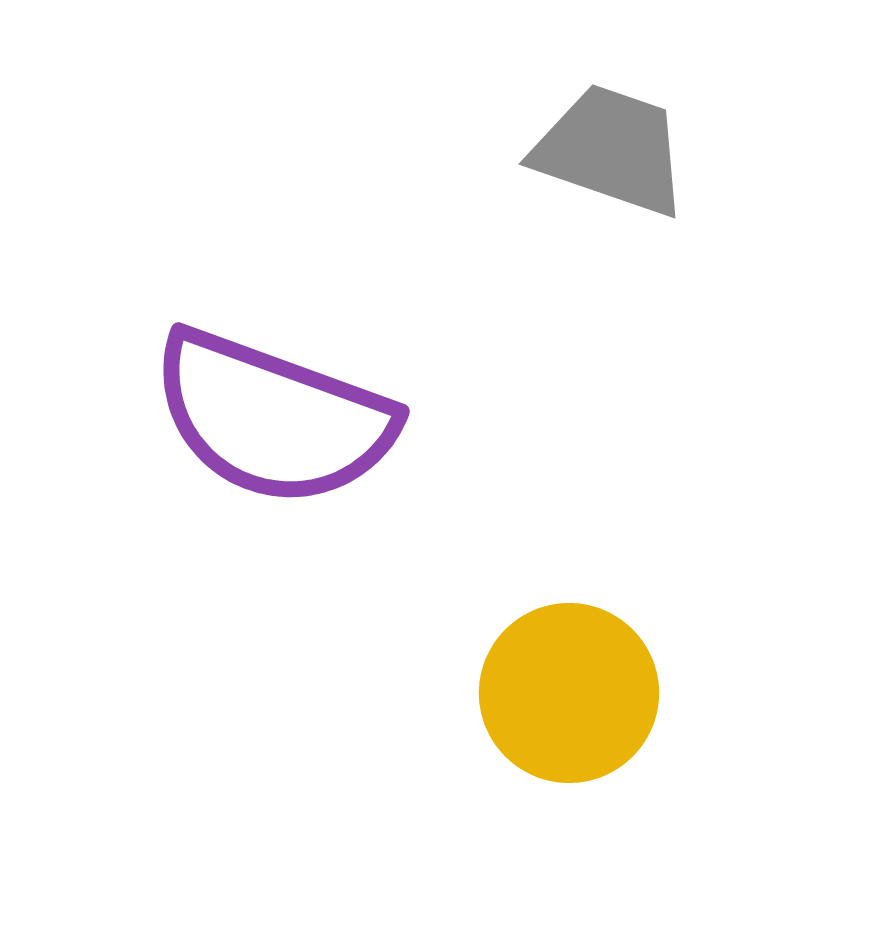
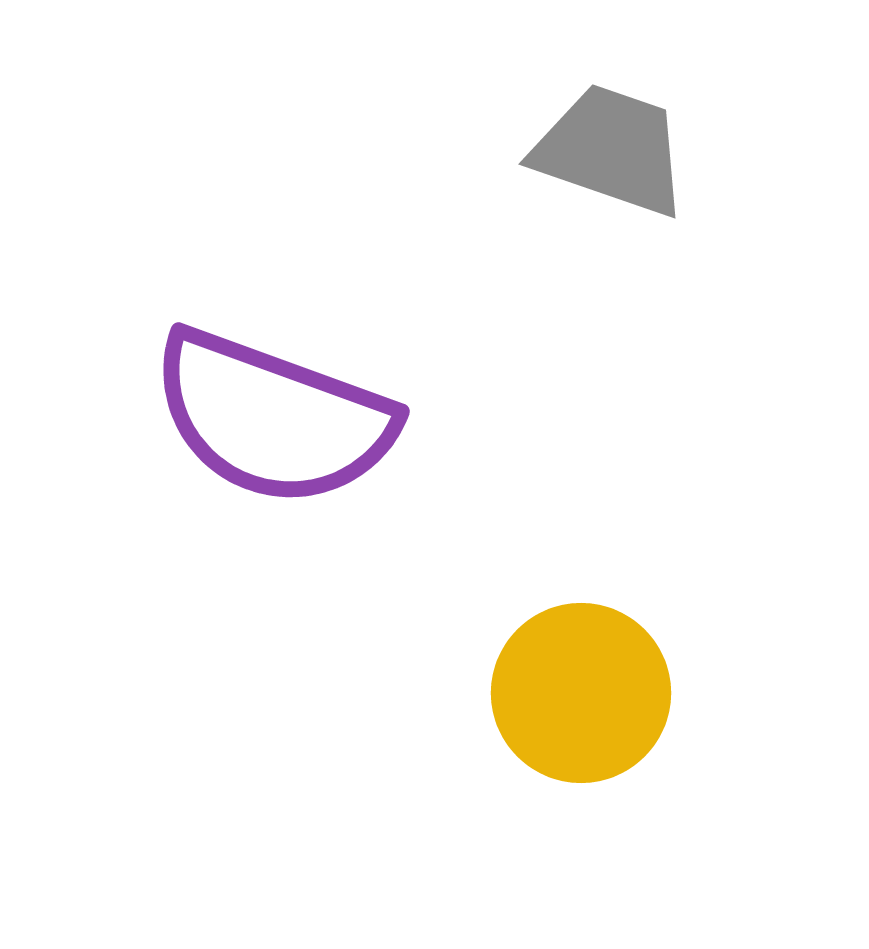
yellow circle: moved 12 px right
